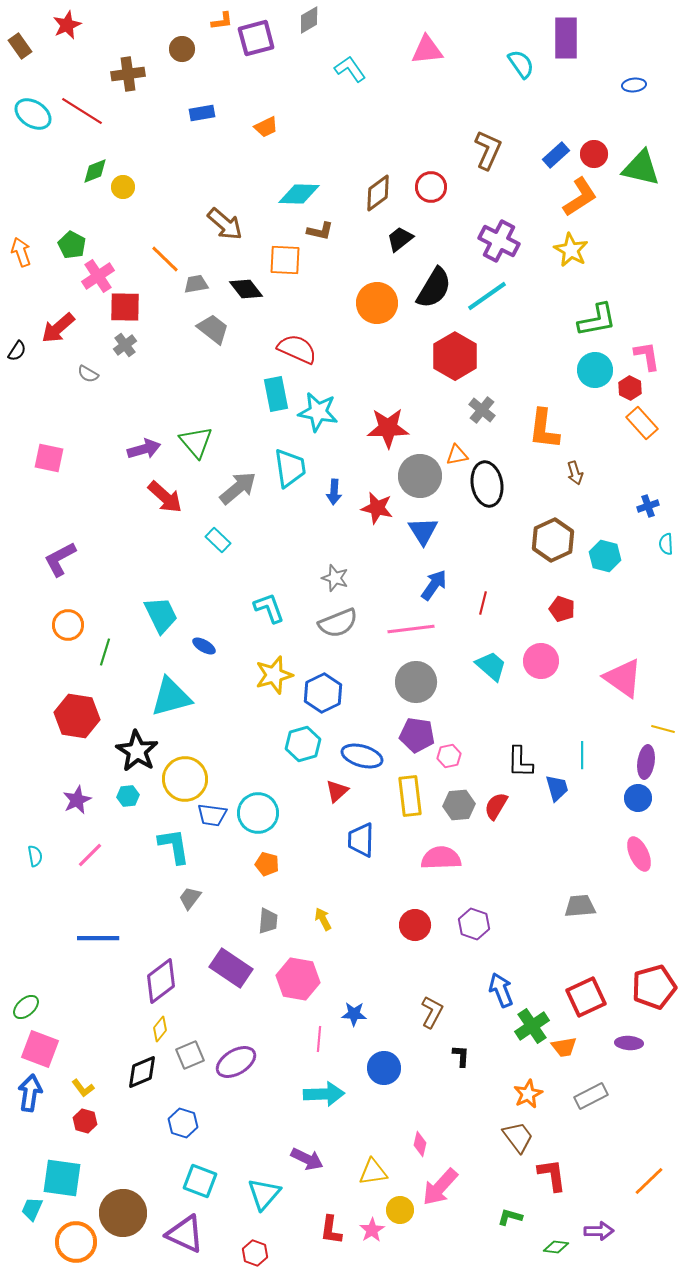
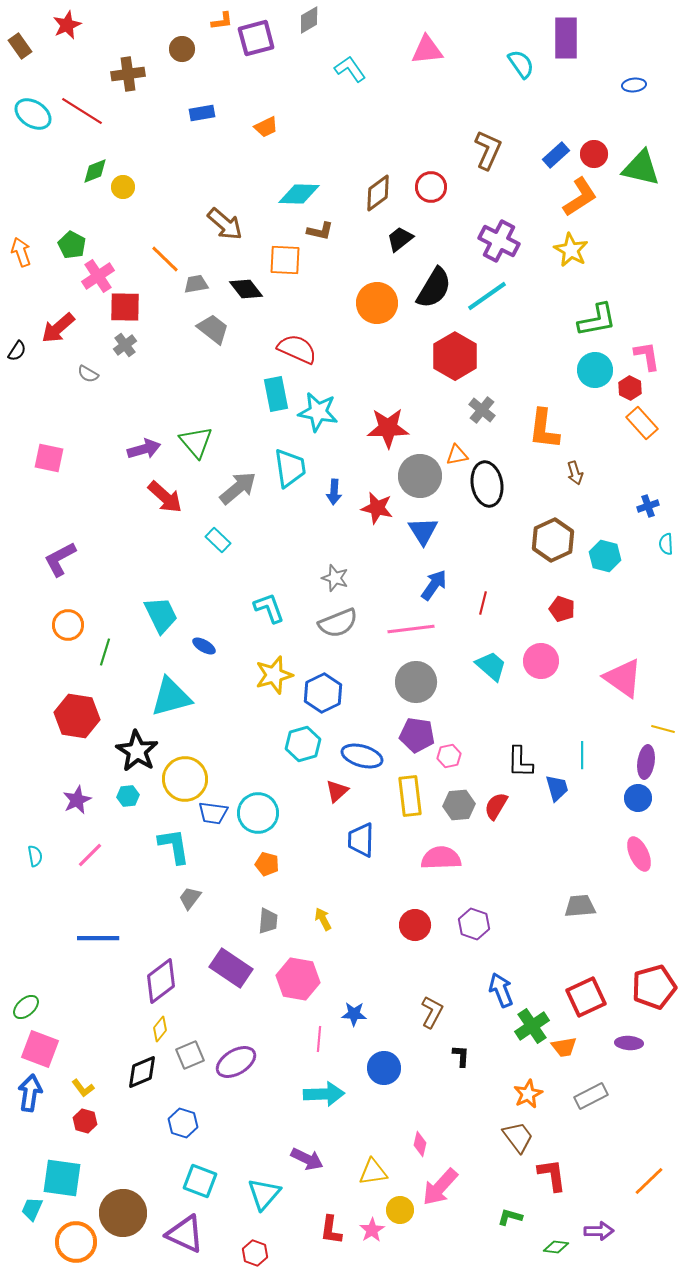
blue trapezoid at (212, 815): moved 1 px right, 2 px up
